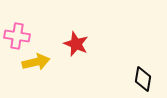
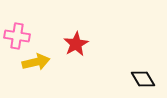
red star: rotated 20 degrees clockwise
black diamond: rotated 40 degrees counterclockwise
